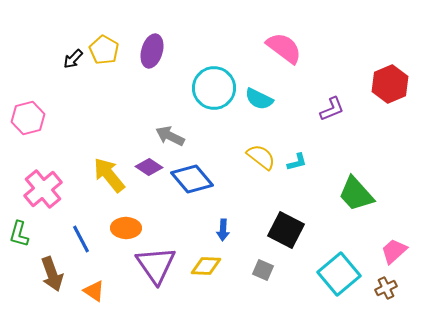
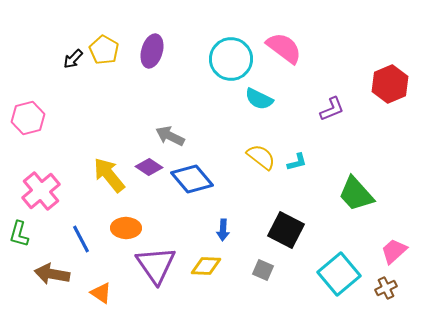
cyan circle: moved 17 px right, 29 px up
pink cross: moved 2 px left, 2 px down
brown arrow: rotated 120 degrees clockwise
orange triangle: moved 7 px right, 2 px down
